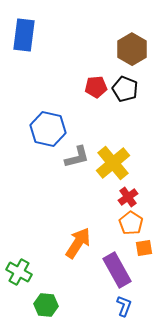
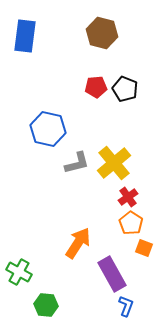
blue rectangle: moved 1 px right, 1 px down
brown hexagon: moved 30 px left, 16 px up; rotated 16 degrees counterclockwise
gray L-shape: moved 6 px down
yellow cross: moved 1 px right
orange square: rotated 30 degrees clockwise
purple rectangle: moved 5 px left, 4 px down
blue L-shape: moved 2 px right
